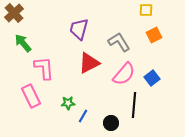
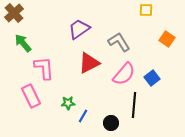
purple trapezoid: rotated 40 degrees clockwise
orange square: moved 13 px right, 4 px down; rotated 28 degrees counterclockwise
